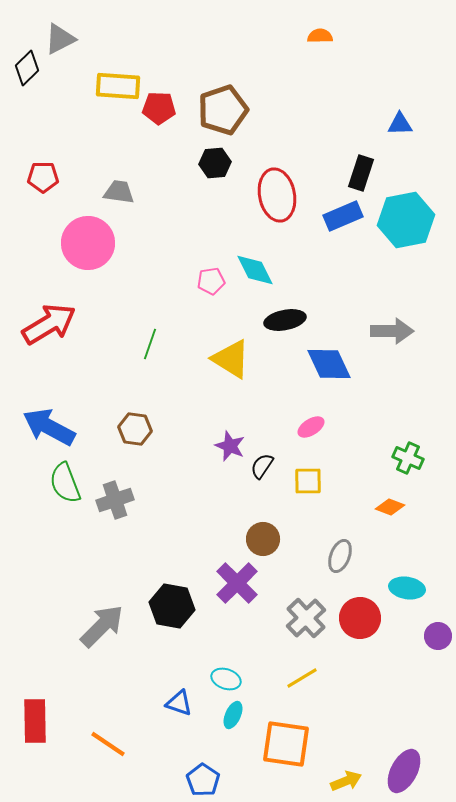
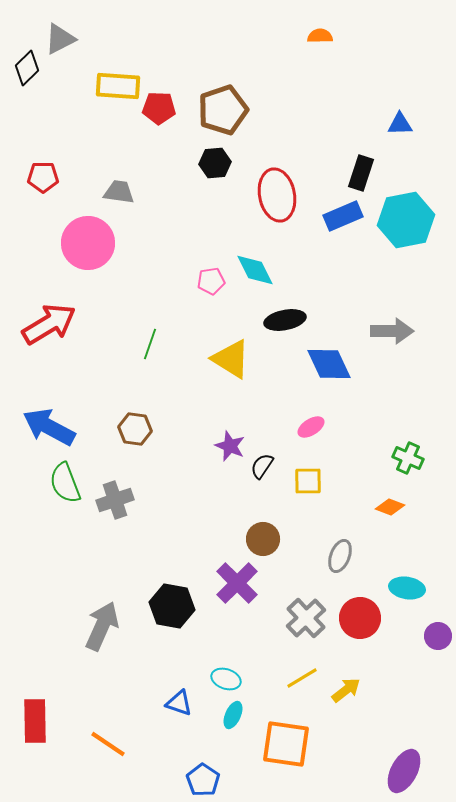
gray arrow at (102, 626): rotated 21 degrees counterclockwise
yellow arrow at (346, 781): moved 91 px up; rotated 16 degrees counterclockwise
